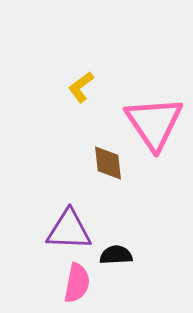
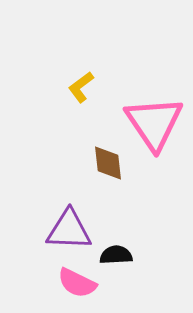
pink semicircle: rotated 105 degrees clockwise
